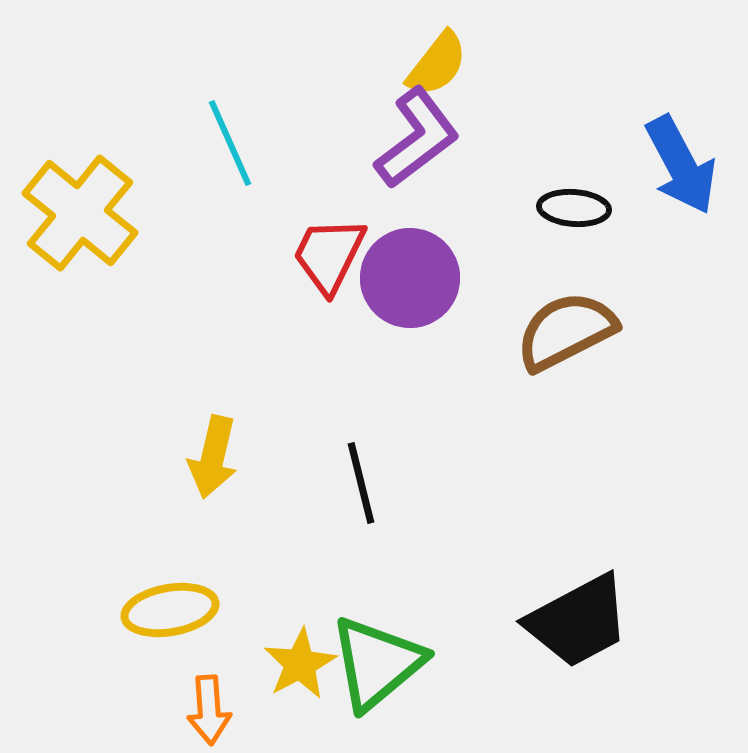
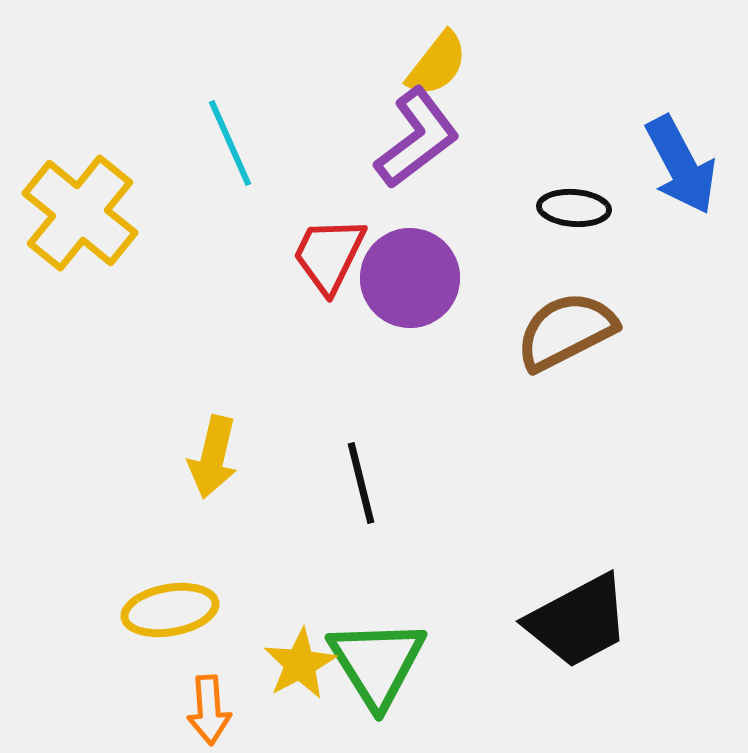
green triangle: rotated 22 degrees counterclockwise
